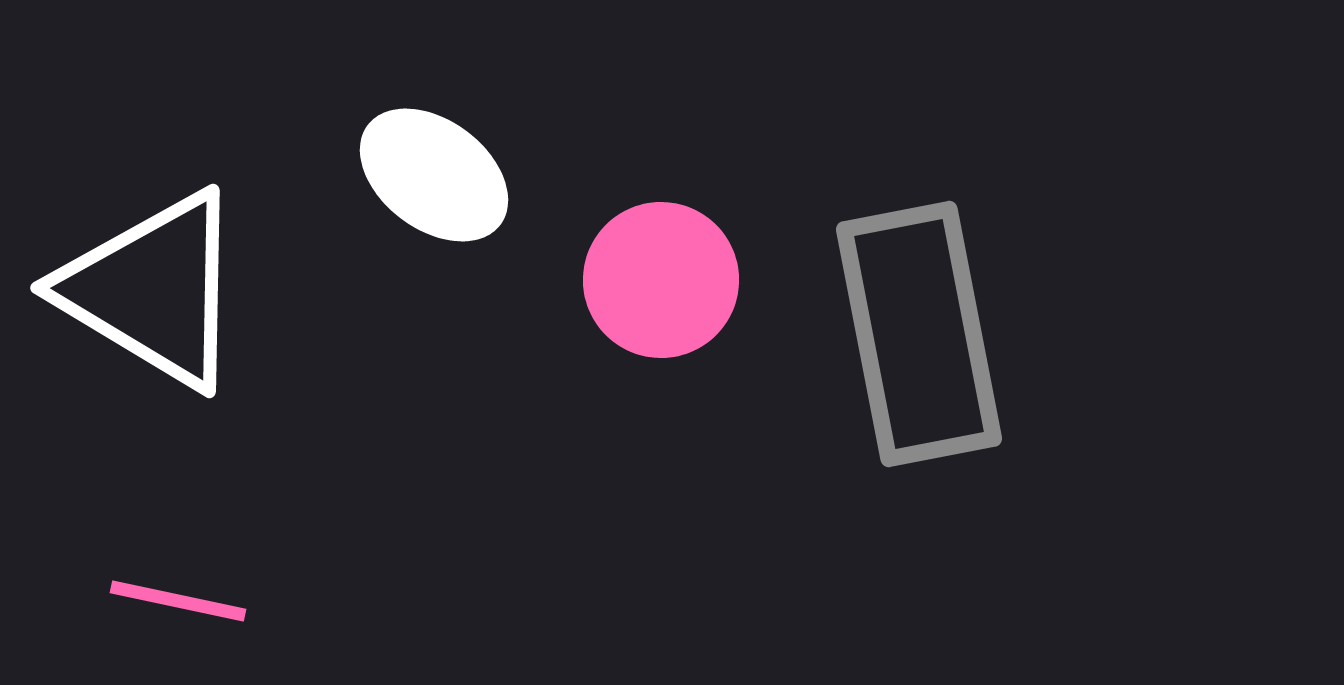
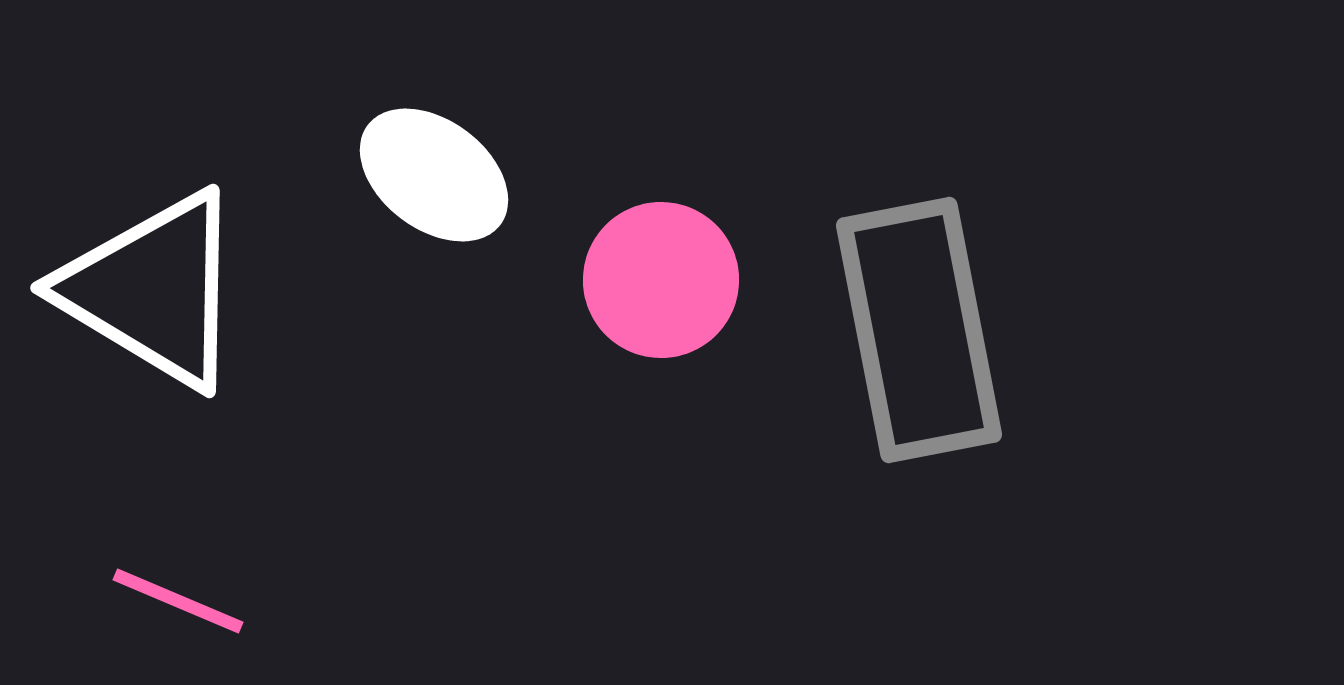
gray rectangle: moved 4 px up
pink line: rotated 11 degrees clockwise
